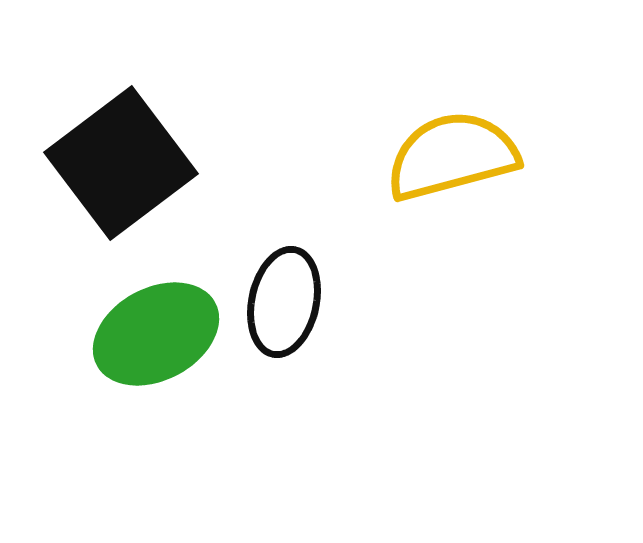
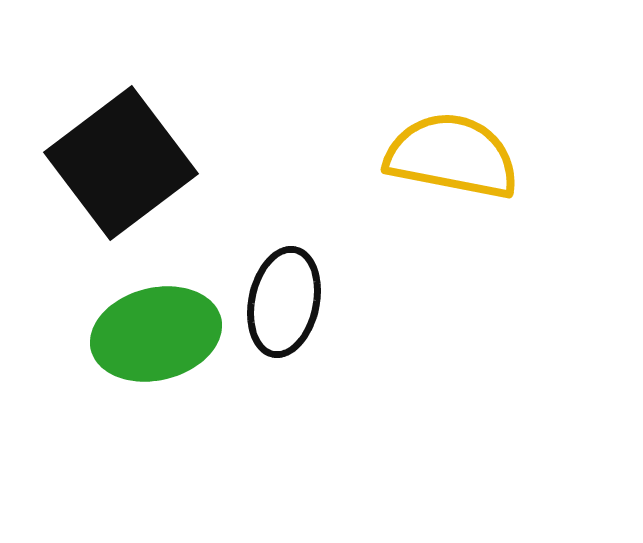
yellow semicircle: rotated 26 degrees clockwise
green ellipse: rotated 14 degrees clockwise
